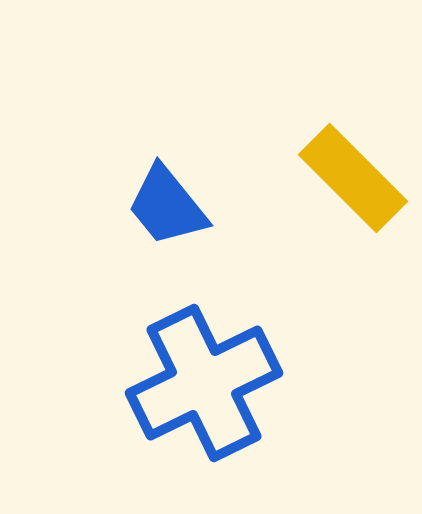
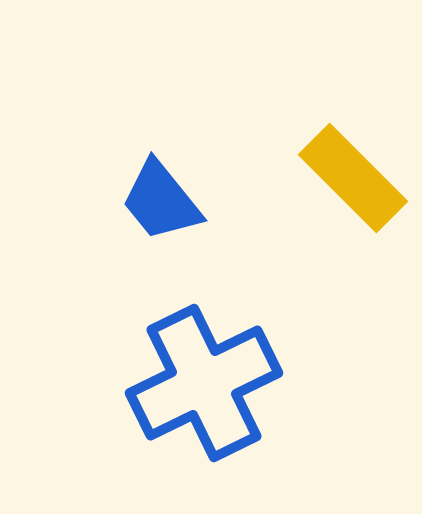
blue trapezoid: moved 6 px left, 5 px up
